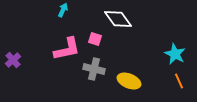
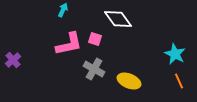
pink L-shape: moved 2 px right, 5 px up
gray cross: rotated 15 degrees clockwise
